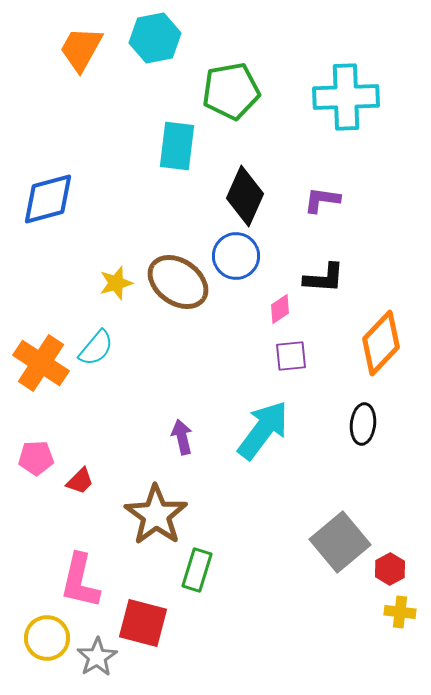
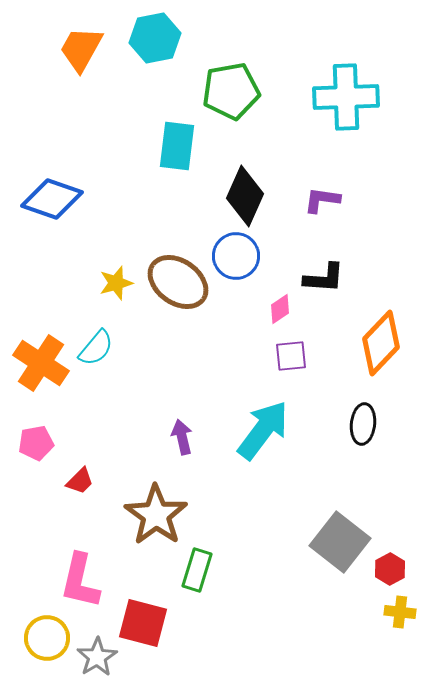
blue diamond: moved 4 px right; rotated 34 degrees clockwise
pink pentagon: moved 15 px up; rotated 8 degrees counterclockwise
gray square: rotated 12 degrees counterclockwise
